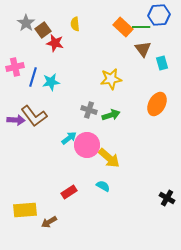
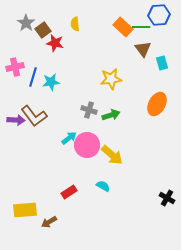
yellow arrow: moved 3 px right, 3 px up
